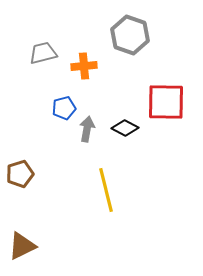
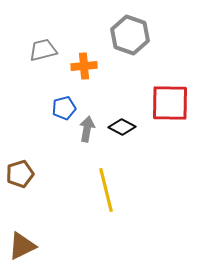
gray trapezoid: moved 3 px up
red square: moved 4 px right, 1 px down
black diamond: moved 3 px left, 1 px up
